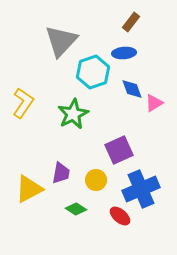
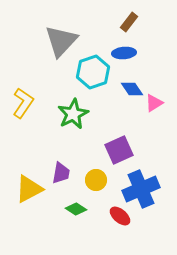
brown rectangle: moved 2 px left
blue diamond: rotated 15 degrees counterclockwise
